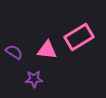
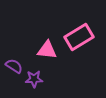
purple semicircle: moved 14 px down
